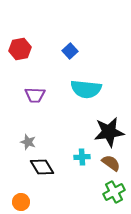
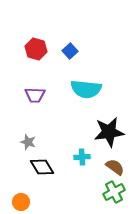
red hexagon: moved 16 px right; rotated 25 degrees clockwise
brown semicircle: moved 4 px right, 4 px down
